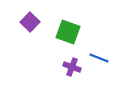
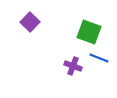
green square: moved 21 px right
purple cross: moved 1 px right, 1 px up
